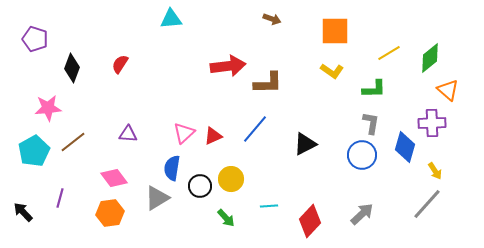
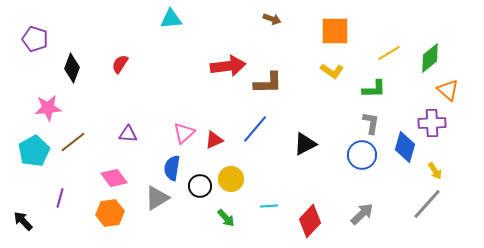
red triangle: moved 1 px right, 4 px down
black arrow: moved 9 px down
